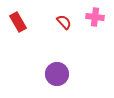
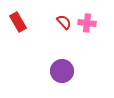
pink cross: moved 8 px left, 6 px down
purple circle: moved 5 px right, 3 px up
